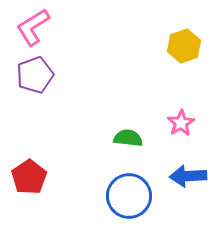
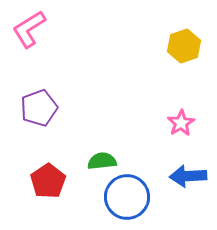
pink L-shape: moved 4 px left, 2 px down
purple pentagon: moved 4 px right, 33 px down
green semicircle: moved 26 px left, 23 px down; rotated 12 degrees counterclockwise
red pentagon: moved 19 px right, 4 px down
blue circle: moved 2 px left, 1 px down
